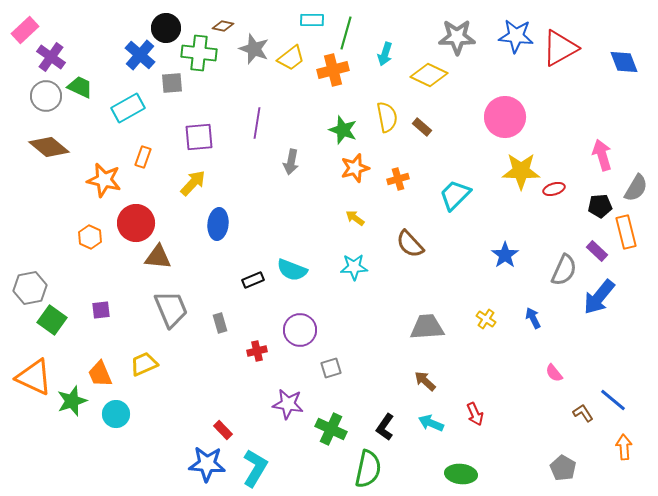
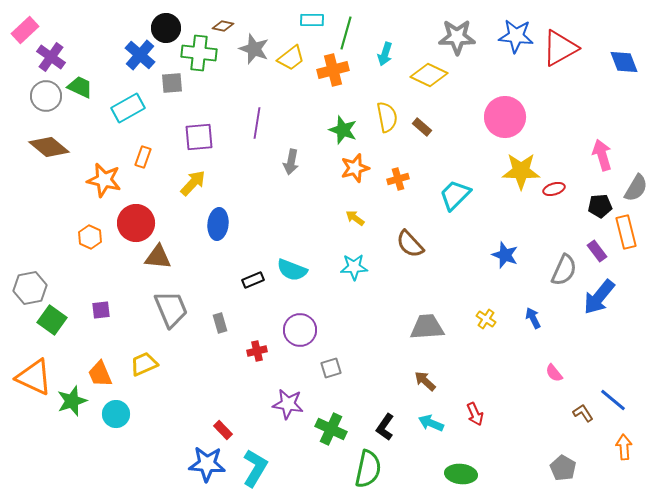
purple rectangle at (597, 251): rotated 10 degrees clockwise
blue star at (505, 255): rotated 16 degrees counterclockwise
